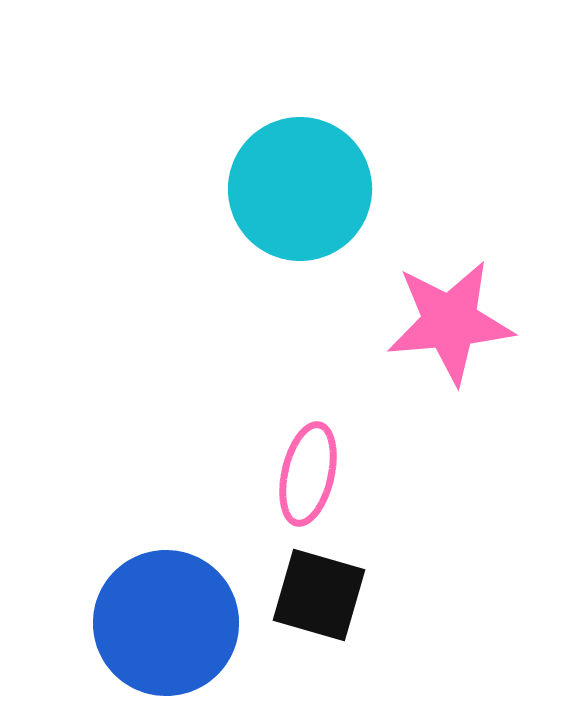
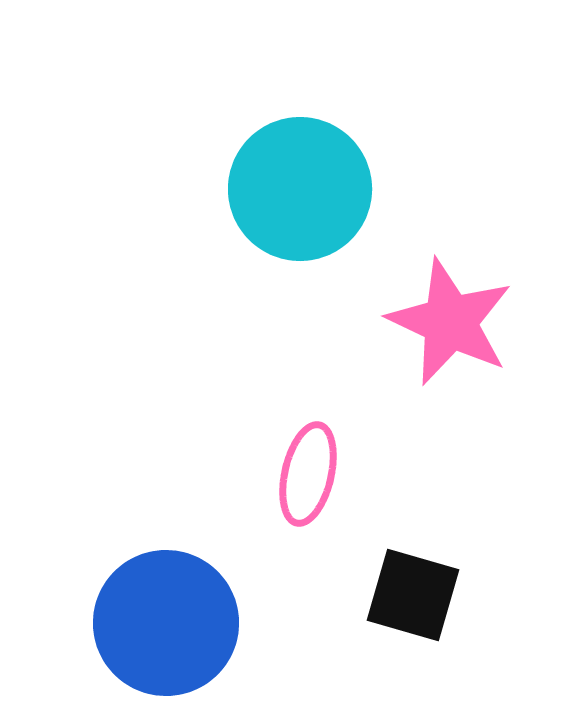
pink star: rotated 30 degrees clockwise
black square: moved 94 px right
